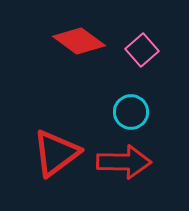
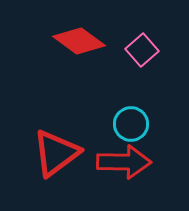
cyan circle: moved 12 px down
